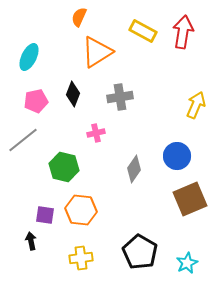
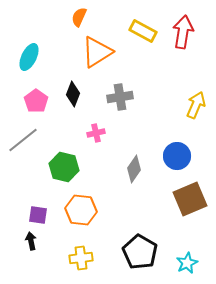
pink pentagon: rotated 25 degrees counterclockwise
purple square: moved 7 px left
